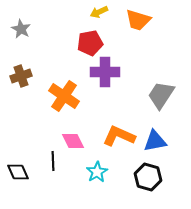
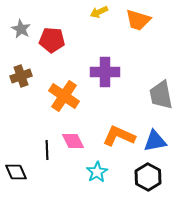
red pentagon: moved 38 px left, 3 px up; rotated 15 degrees clockwise
gray trapezoid: rotated 44 degrees counterclockwise
black line: moved 6 px left, 11 px up
black diamond: moved 2 px left
black hexagon: rotated 12 degrees clockwise
